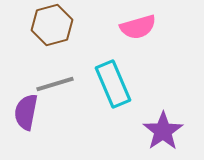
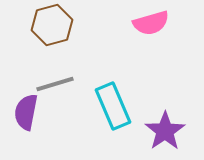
pink semicircle: moved 13 px right, 4 px up
cyan rectangle: moved 22 px down
purple star: moved 2 px right
